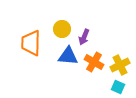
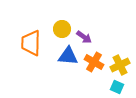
purple arrow: rotated 77 degrees counterclockwise
cyan square: moved 1 px left
